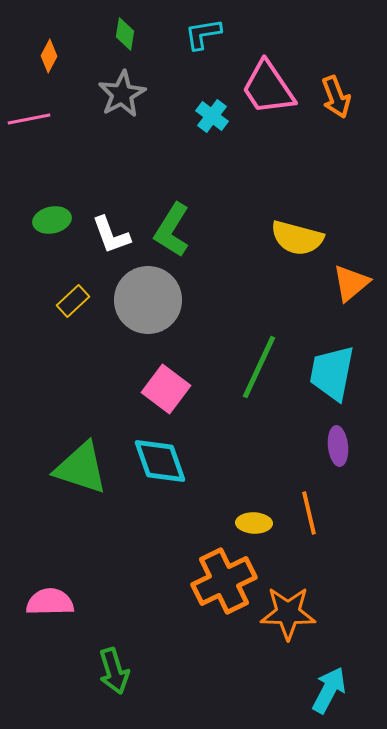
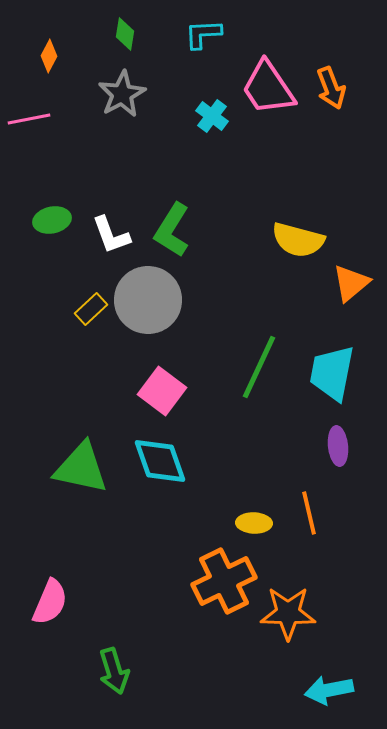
cyan L-shape: rotated 6 degrees clockwise
orange arrow: moved 5 px left, 9 px up
yellow semicircle: moved 1 px right, 2 px down
yellow rectangle: moved 18 px right, 8 px down
pink square: moved 4 px left, 2 px down
green triangle: rotated 6 degrees counterclockwise
pink semicircle: rotated 114 degrees clockwise
cyan arrow: rotated 129 degrees counterclockwise
